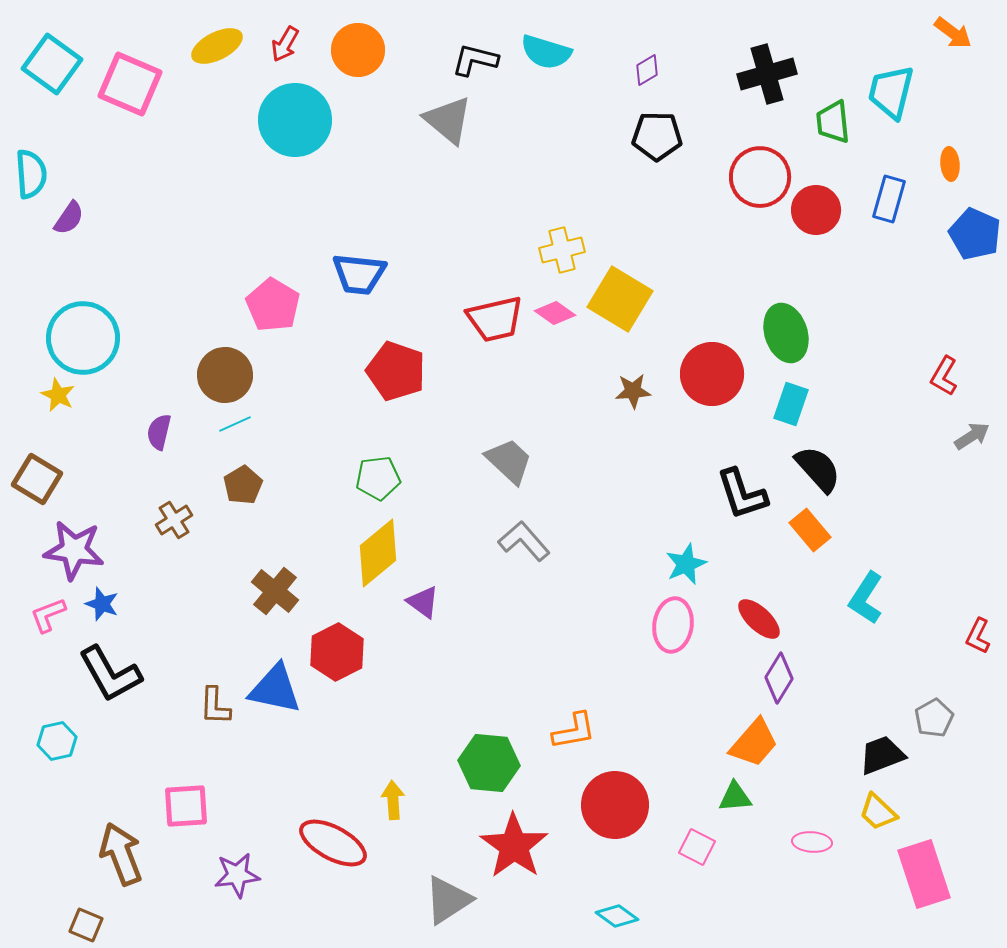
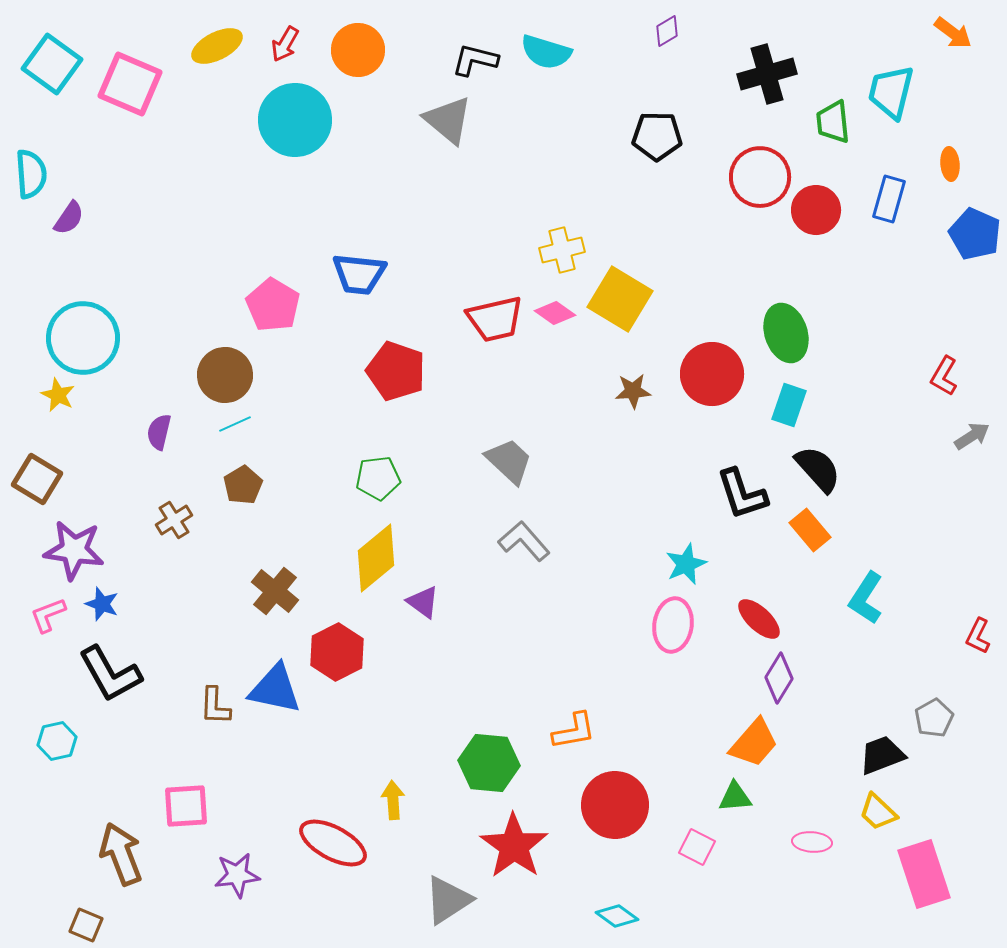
purple diamond at (647, 70): moved 20 px right, 39 px up
cyan rectangle at (791, 404): moved 2 px left, 1 px down
yellow diamond at (378, 553): moved 2 px left, 5 px down
